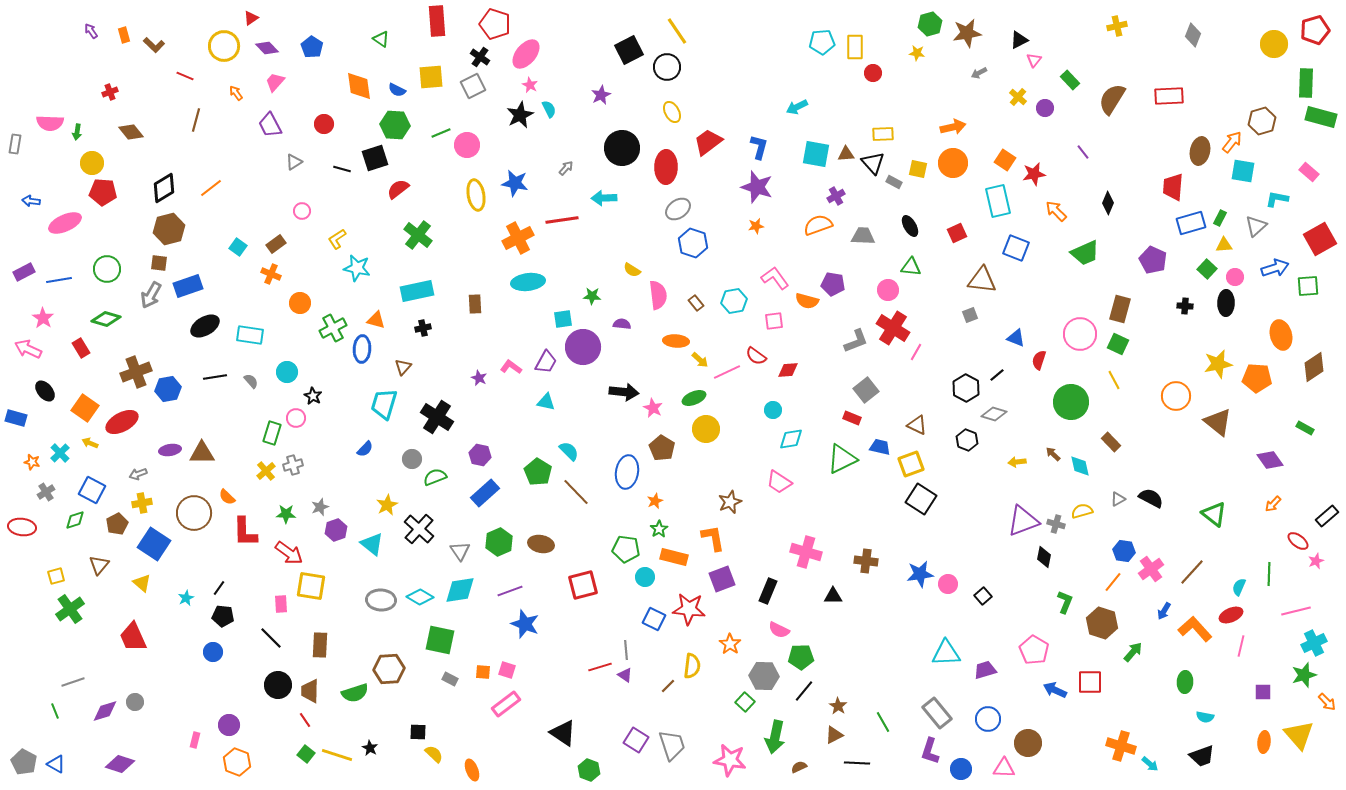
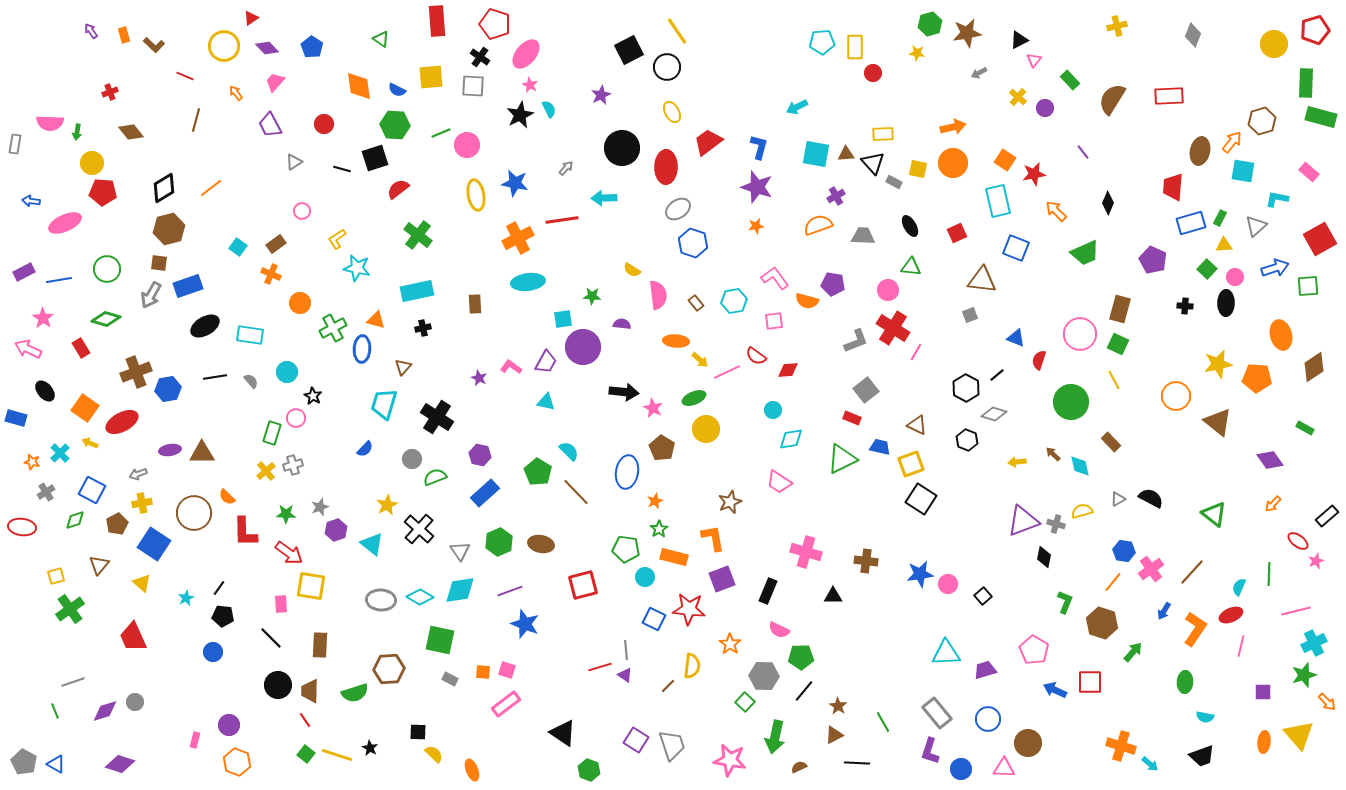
gray square at (473, 86): rotated 30 degrees clockwise
orange L-shape at (1195, 629): rotated 76 degrees clockwise
